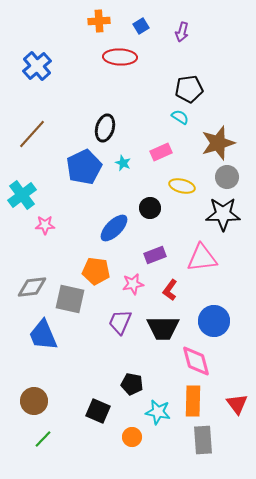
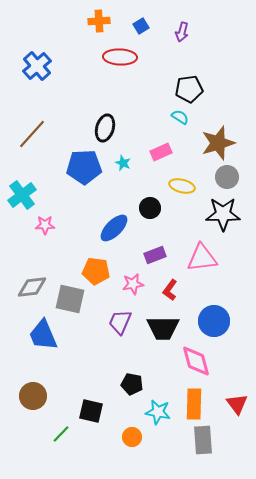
blue pentagon at (84, 167): rotated 24 degrees clockwise
brown circle at (34, 401): moved 1 px left, 5 px up
orange rectangle at (193, 401): moved 1 px right, 3 px down
black square at (98, 411): moved 7 px left; rotated 10 degrees counterclockwise
green line at (43, 439): moved 18 px right, 5 px up
